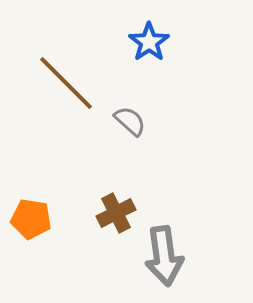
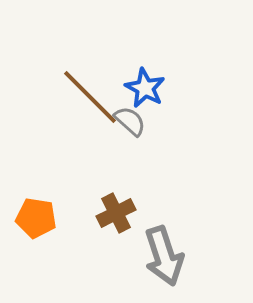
blue star: moved 4 px left, 46 px down; rotated 9 degrees counterclockwise
brown line: moved 24 px right, 14 px down
orange pentagon: moved 5 px right, 1 px up
gray arrow: rotated 10 degrees counterclockwise
